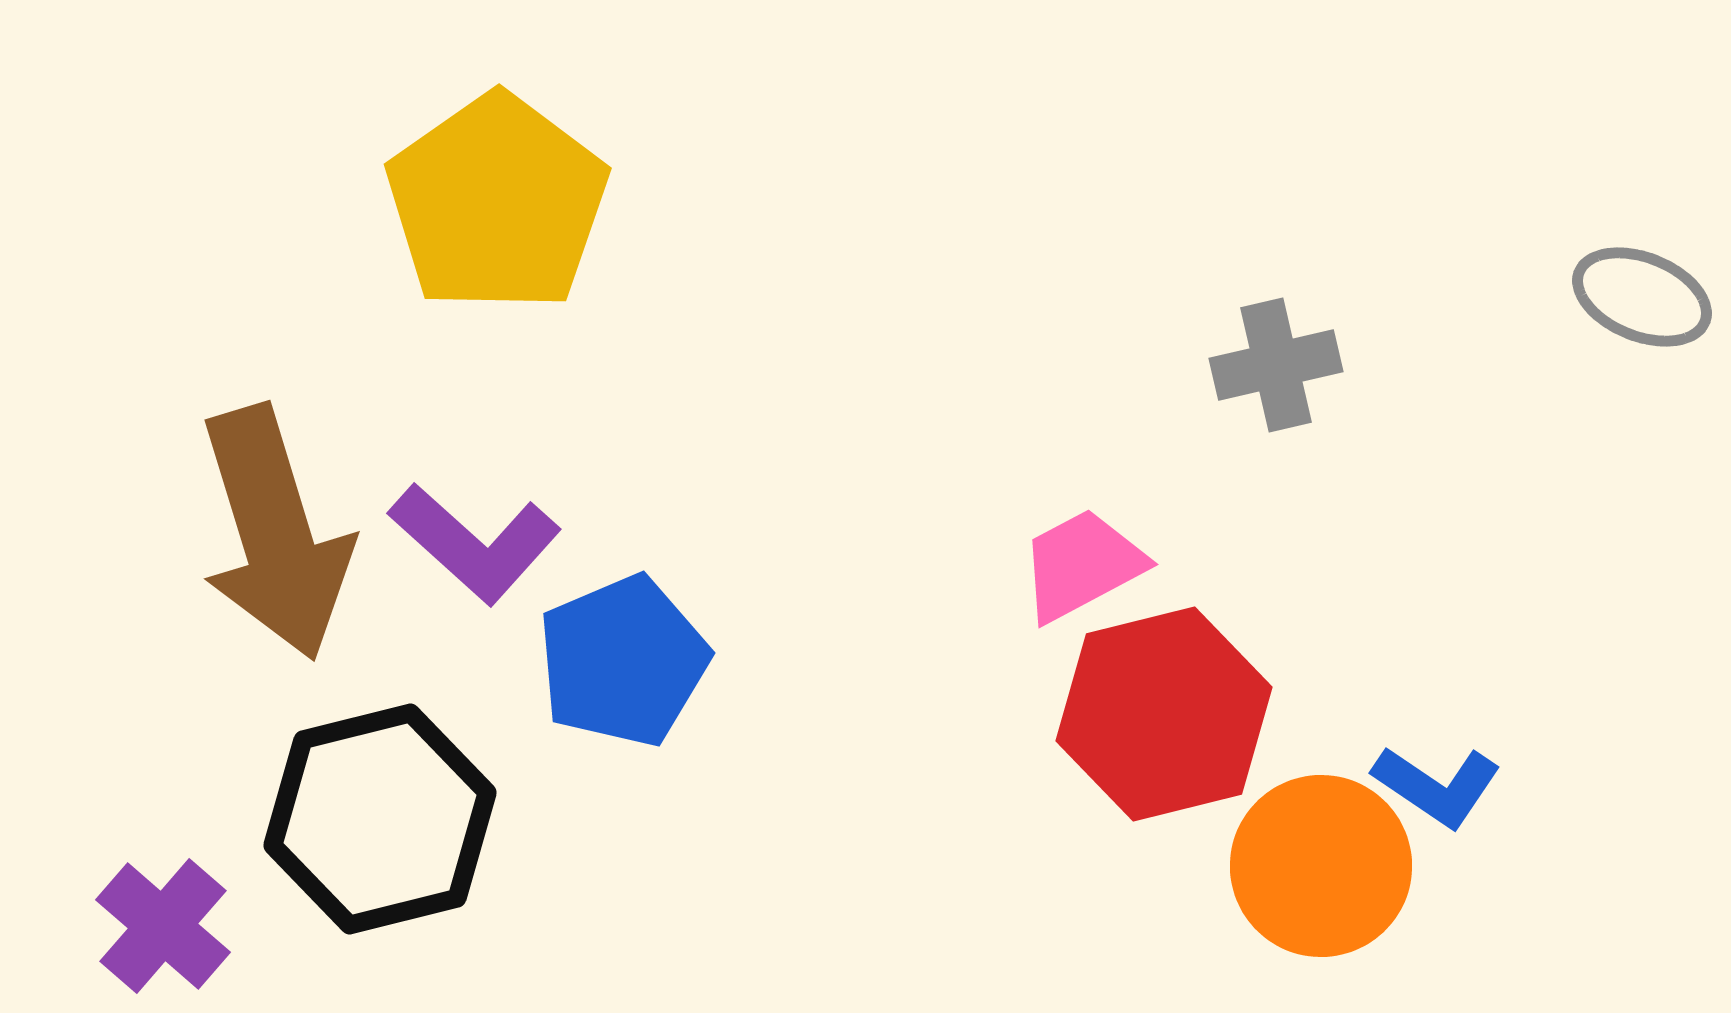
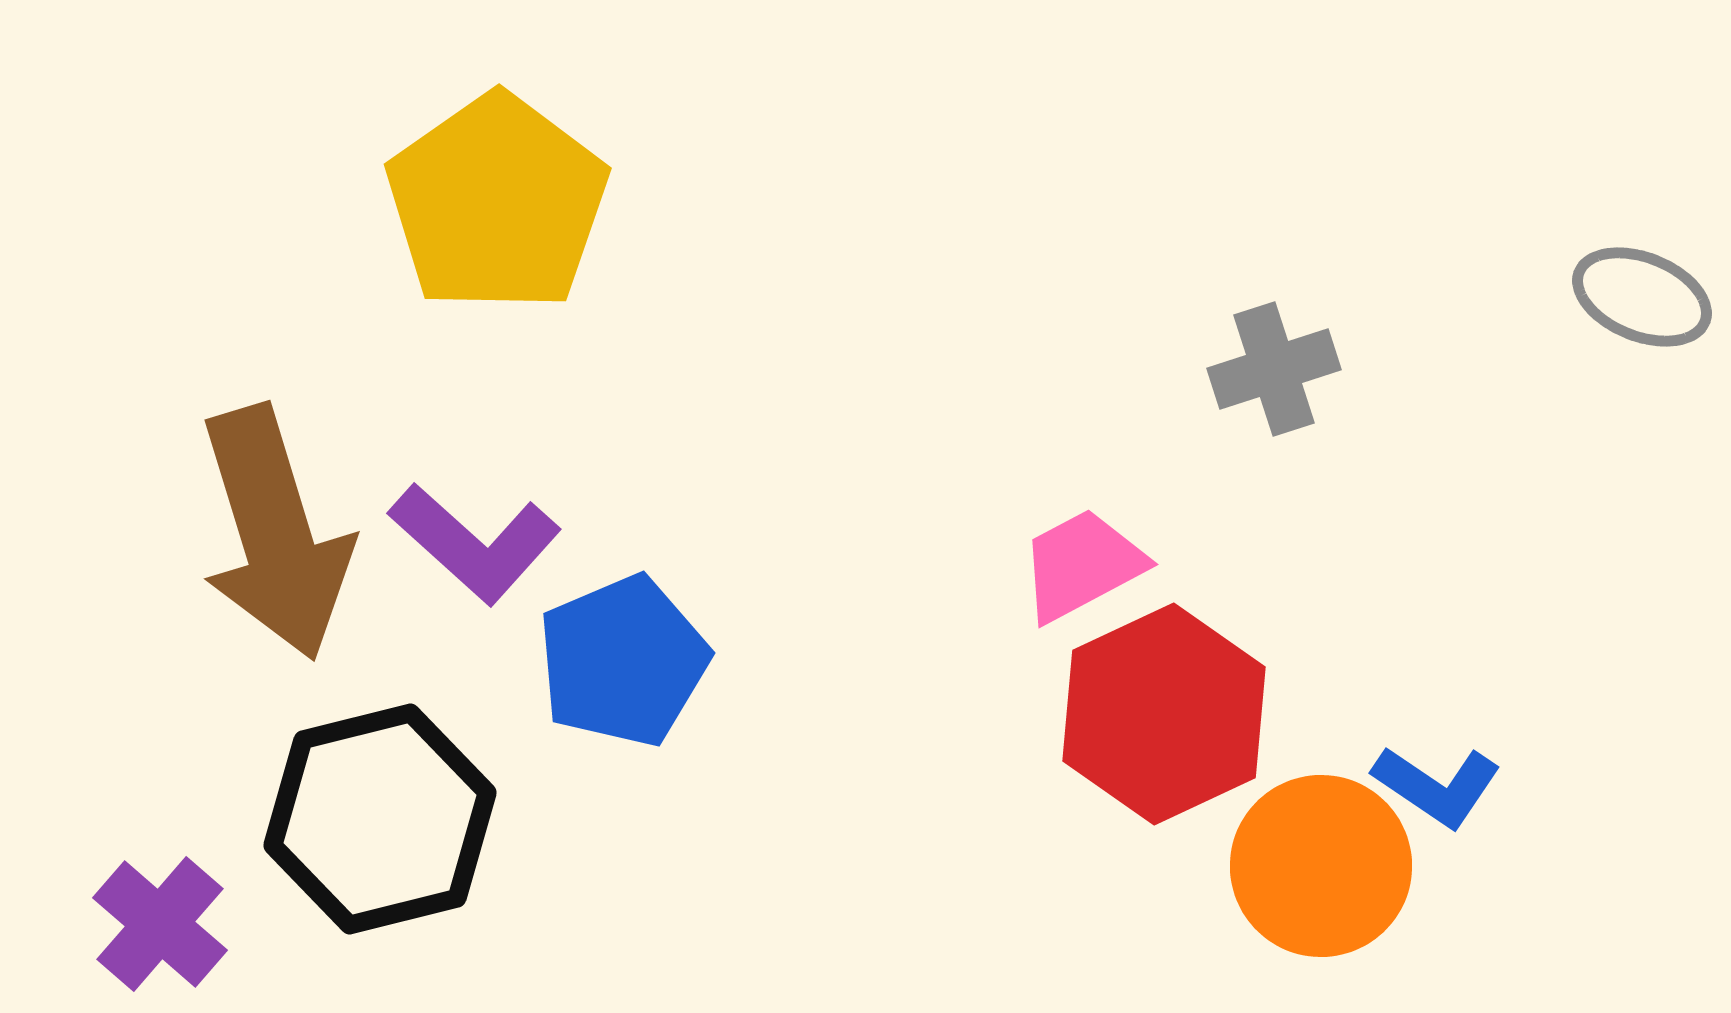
gray cross: moved 2 px left, 4 px down; rotated 5 degrees counterclockwise
red hexagon: rotated 11 degrees counterclockwise
purple cross: moved 3 px left, 2 px up
